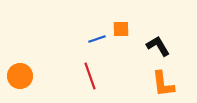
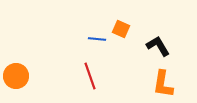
orange square: rotated 24 degrees clockwise
blue line: rotated 24 degrees clockwise
orange circle: moved 4 px left
orange L-shape: rotated 16 degrees clockwise
